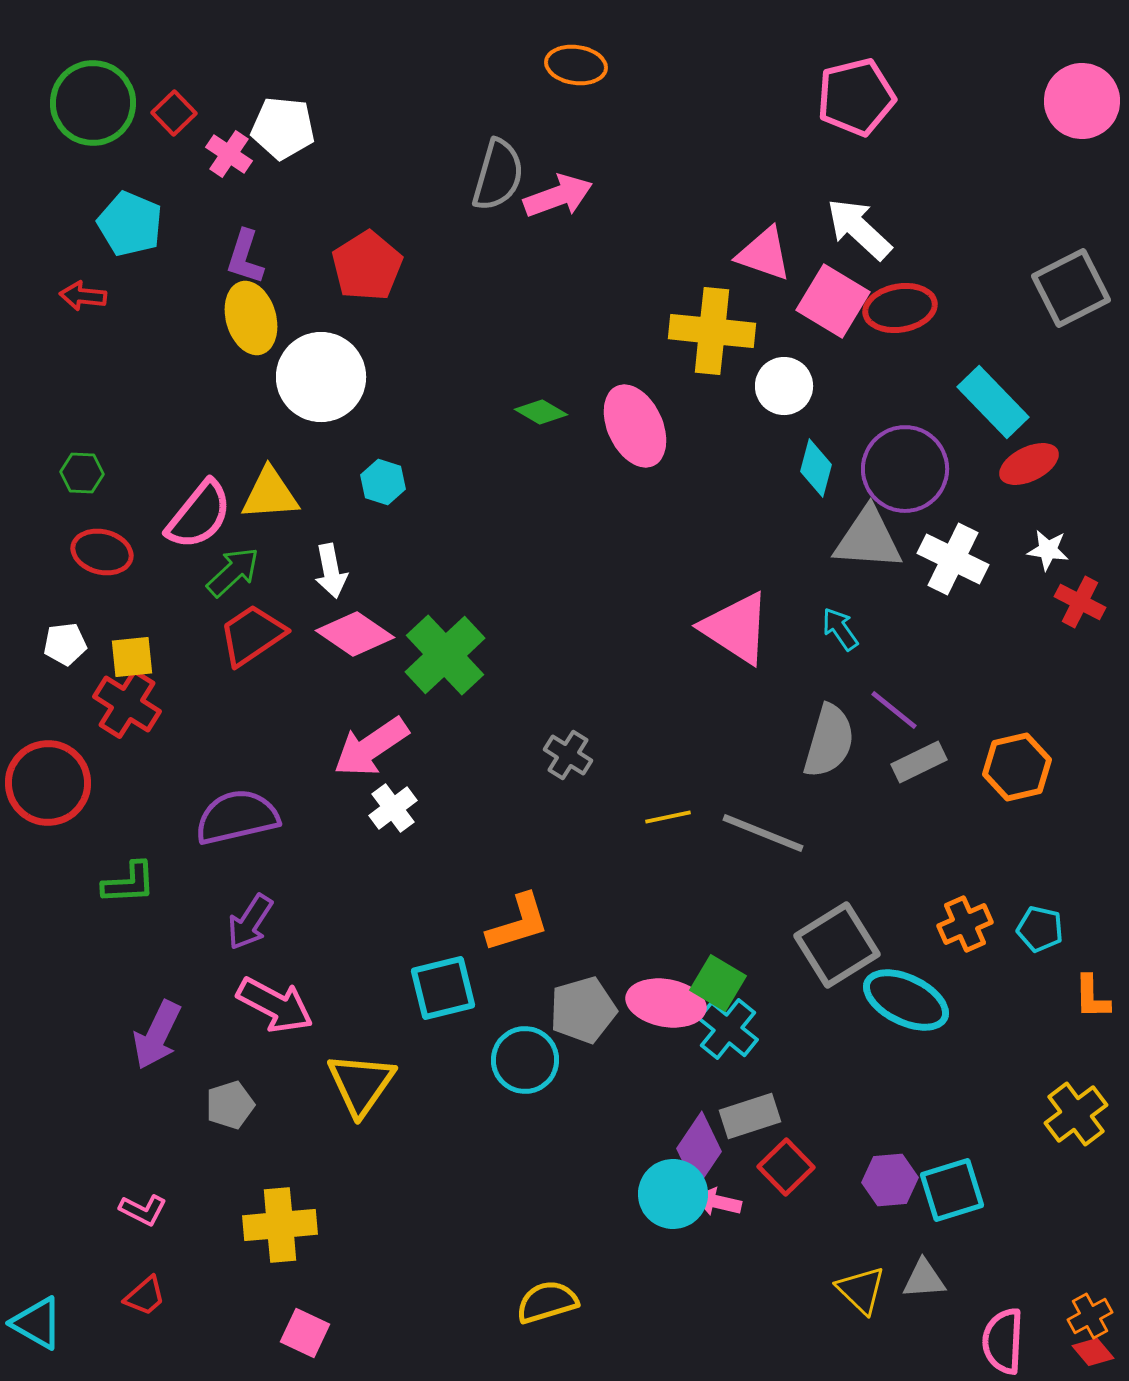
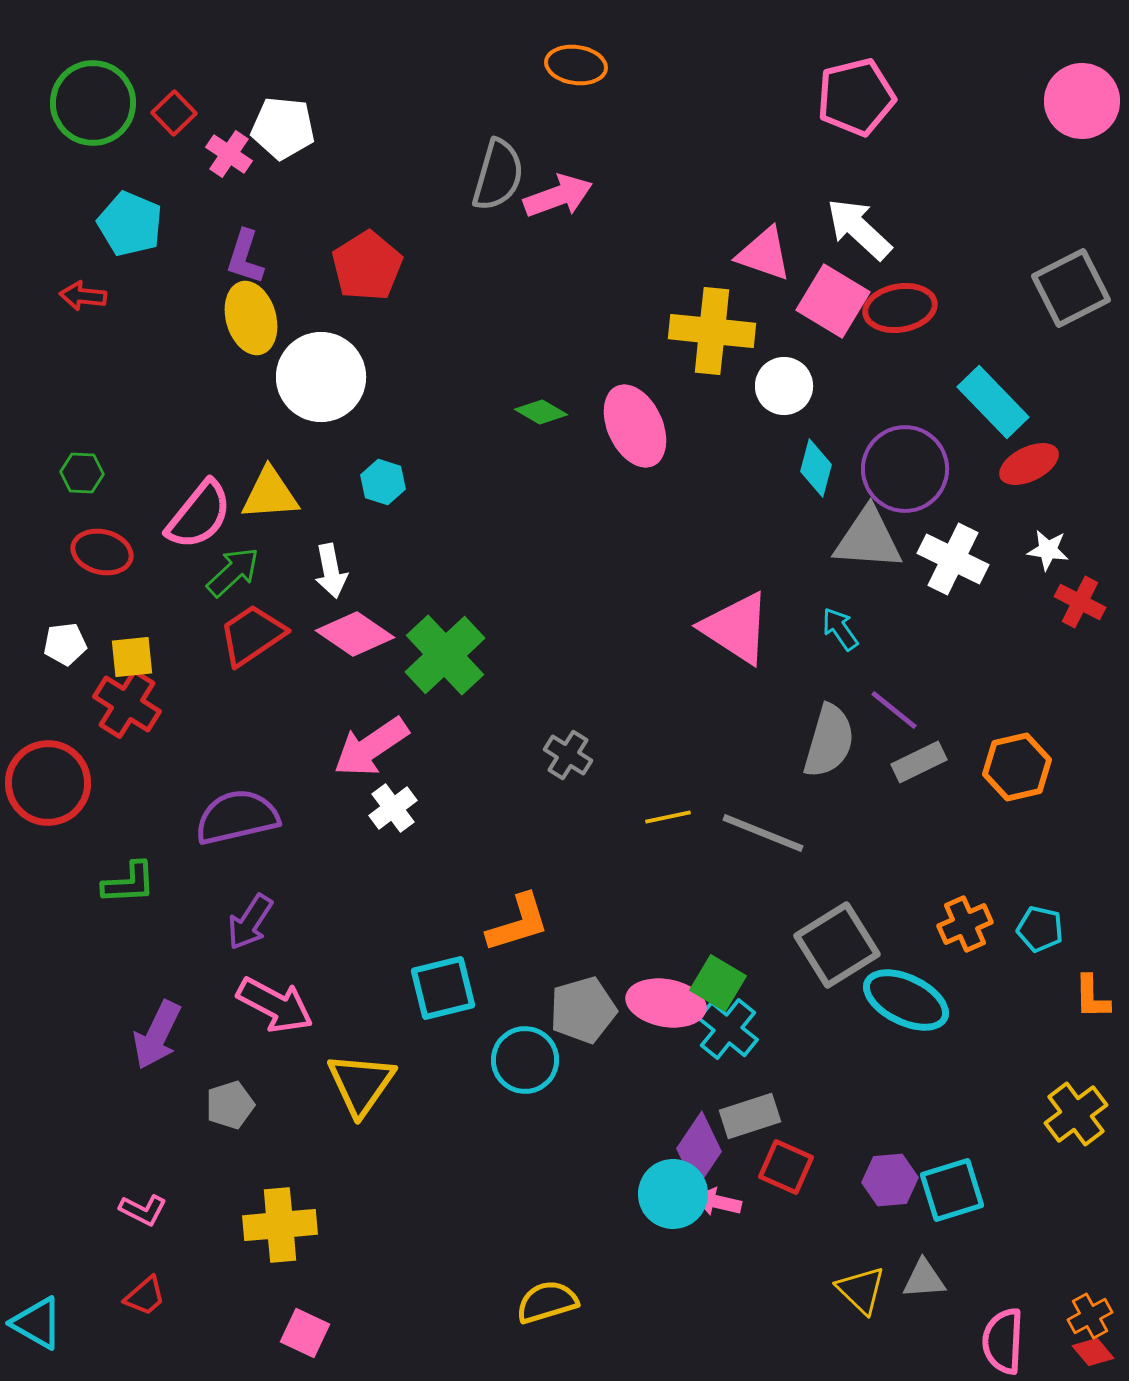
red square at (786, 1167): rotated 22 degrees counterclockwise
